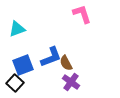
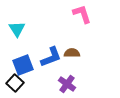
cyan triangle: rotated 42 degrees counterclockwise
brown semicircle: moved 6 px right, 10 px up; rotated 119 degrees clockwise
purple cross: moved 4 px left, 2 px down
